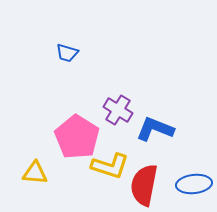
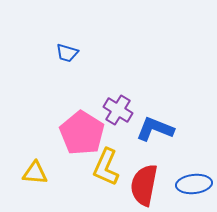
pink pentagon: moved 5 px right, 4 px up
yellow L-shape: moved 4 px left, 1 px down; rotated 96 degrees clockwise
